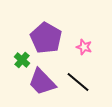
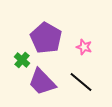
black line: moved 3 px right
